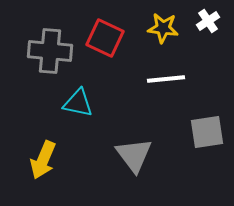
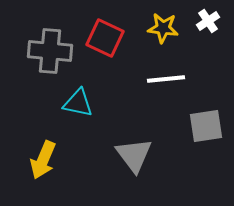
gray square: moved 1 px left, 6 px up
